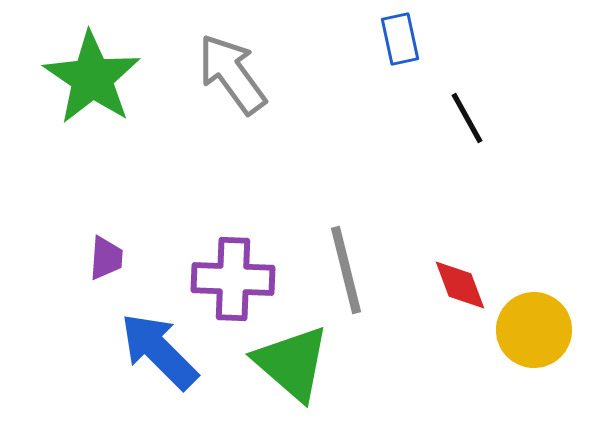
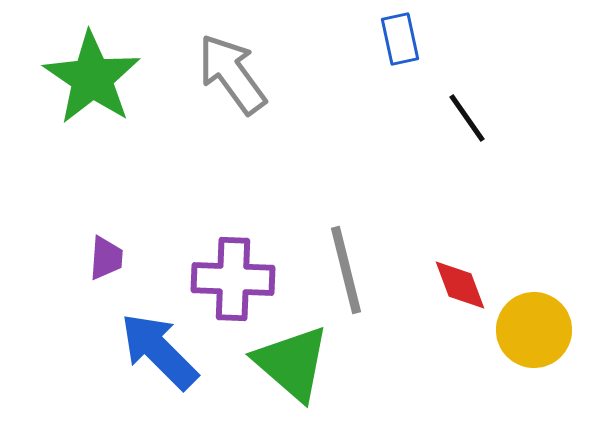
black line: rotated 6 degrees counterclockwise
